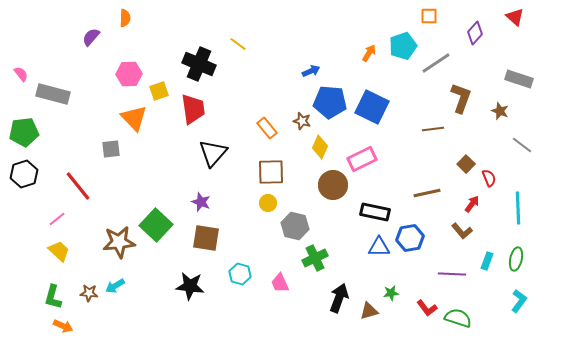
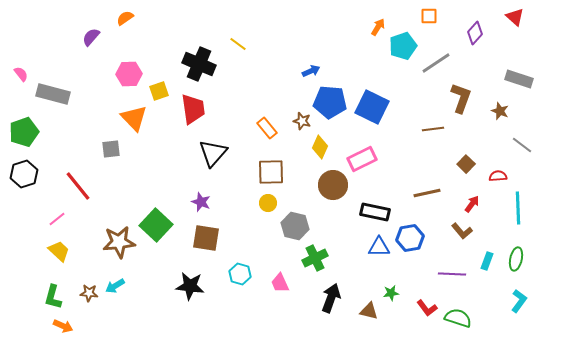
orange semicircle at (125, 18): rotated 126 degrees counterclockwise
orange arrow at (369, 53): moved 9 px right, 26 px up
green pentagon at (24, 132): rotated 12 degrees counterclockwise
red semicircle at (489, 178): moved 9 px right, 2 px up; rotated 72 degrees counterclockwise
black arrow at (339, 298): moved 8 px left
brown triangle at (369, 311): rotated 30 degrees clockwise
